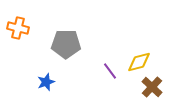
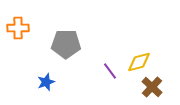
orange cross: rotated 15 degrees counterclockwise
